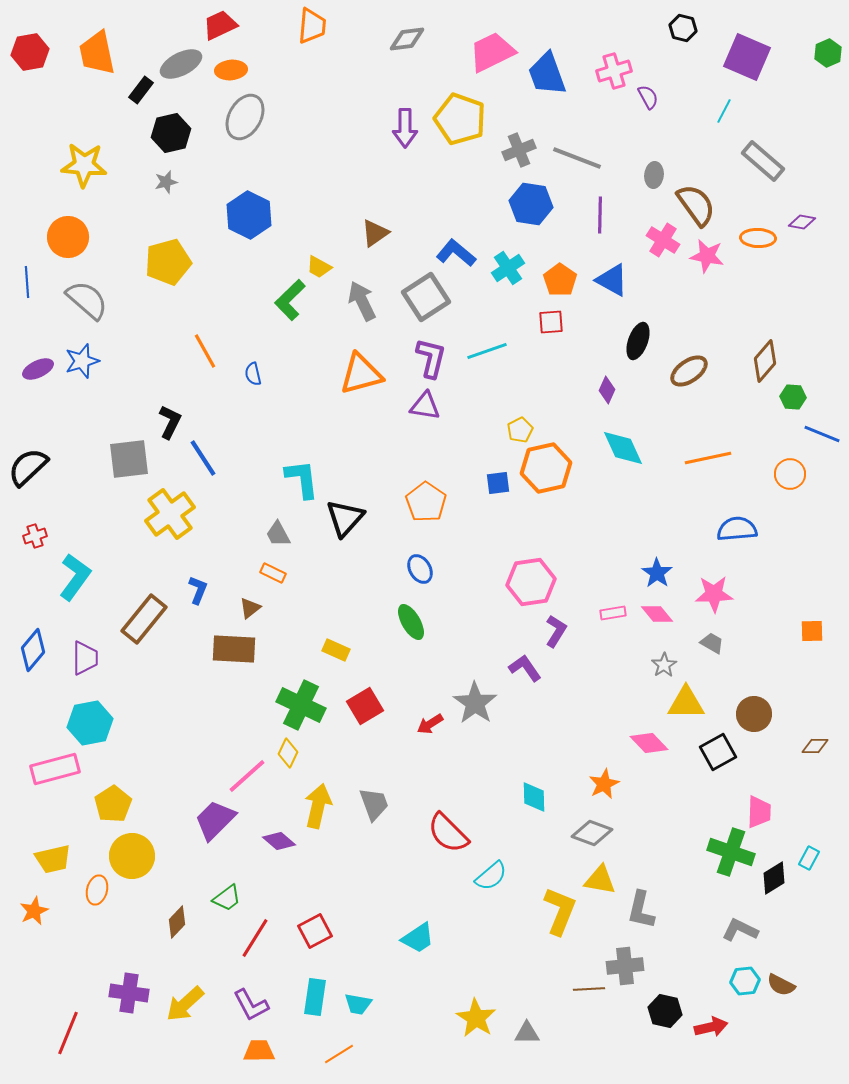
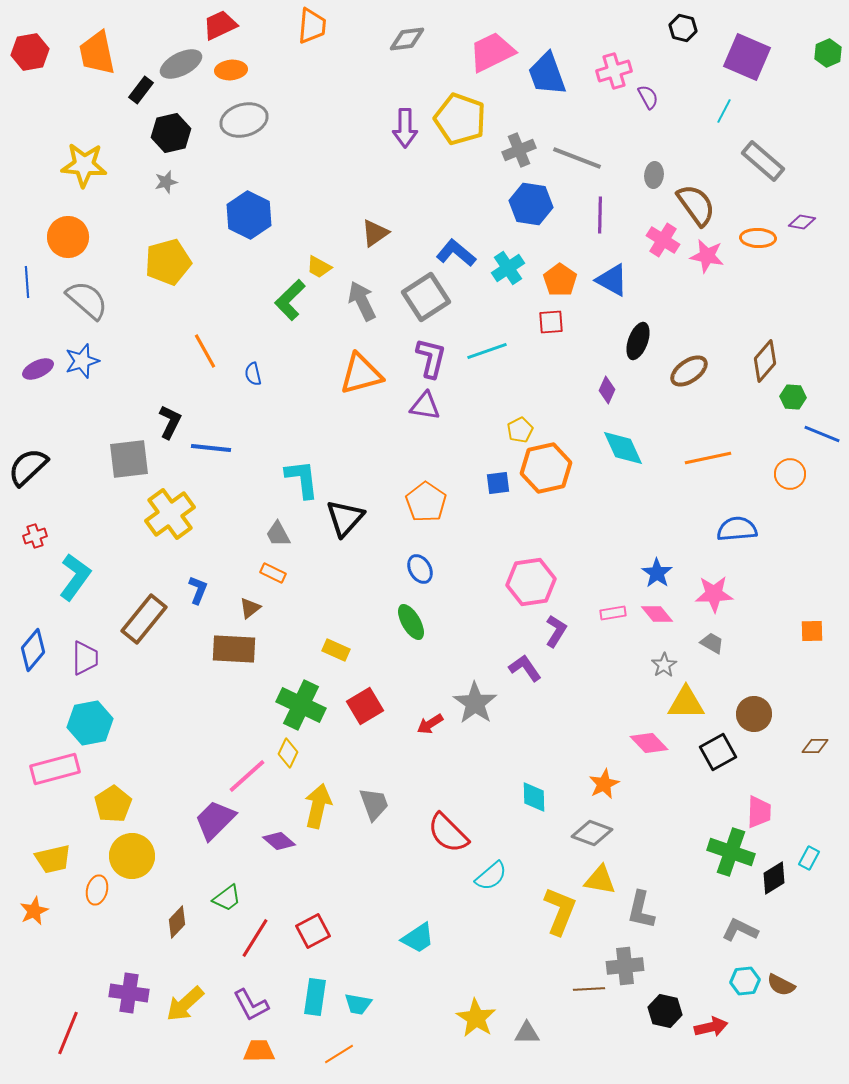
gray ellipse at (245, 117): moved 1 px left, 3 px down; rotated 45 degrees clockwise
blue line at (203, 458): moved 8 px right, 10 px up; rotated 51 degrees counterclockwise
red square at (315, 931): moved 2 px left
